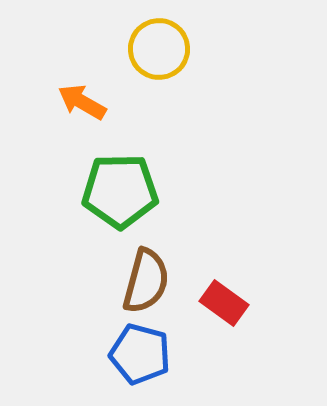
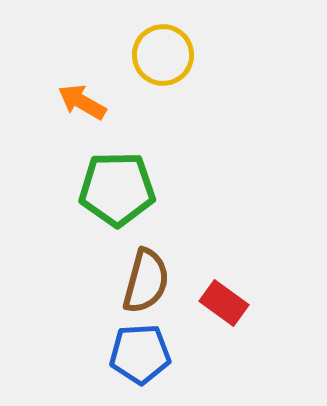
yellow circle: moved 4 px right, 6 px down
green pentagon: moved 3 px left, 2 px up
blue pentagon: rotated 18 degrees counterclockwise
